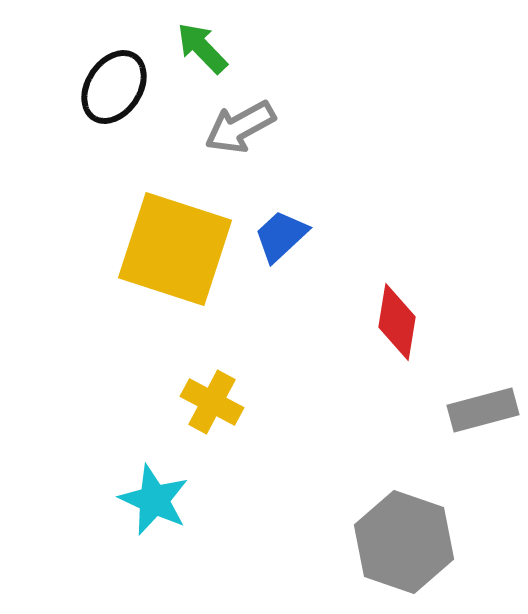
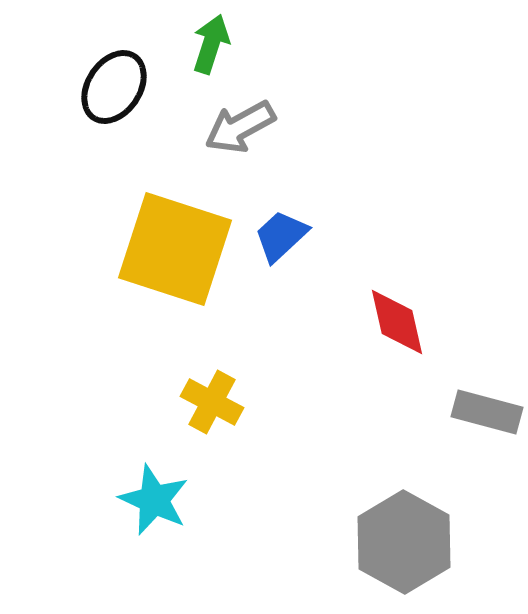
green arrow: moved 9 px right, 4 px up; rotated 62 degrees clockwise
red diamond: rotated 22 degrees counterclockwise
gray rectangle: moved 4 px right, 2 px down; rotated 30 degrees clockwise
gray hexagon: rotated 10 degrees clockwise
